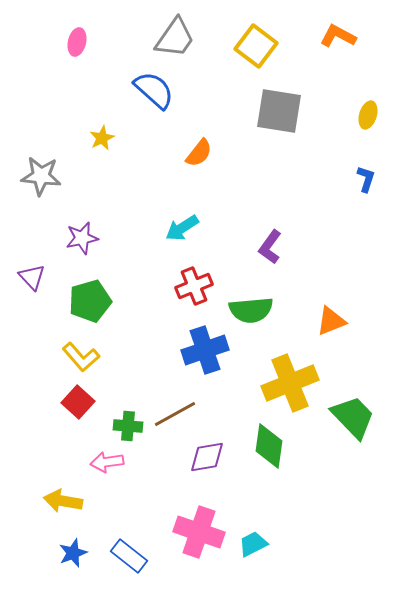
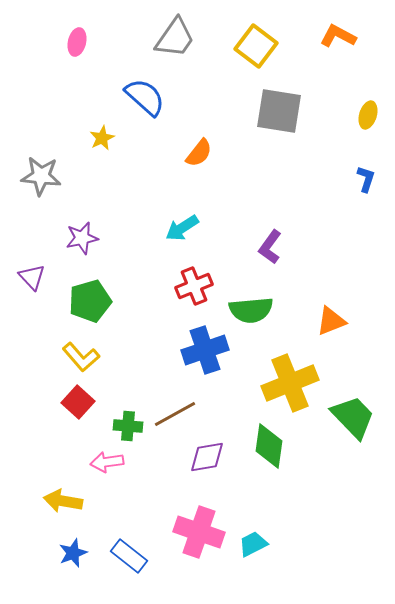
blue semicircle: moved 9 px left, 7 px down
